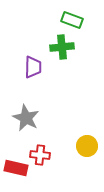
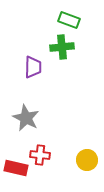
green rectangle: moved 3 px left
yellow circle: moved 14 px down
